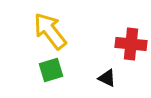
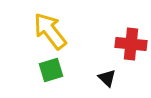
black triangle: rotated 18 degrees clockwise
